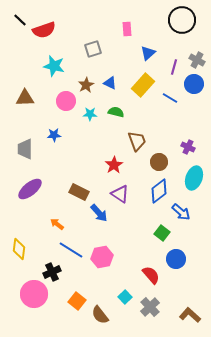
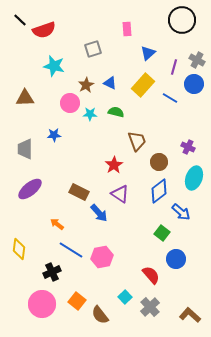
pink circle at (66, 101): moved 4 px right, 2 px down
pink circle at (34, 294): moved 8 px right, 10 px down
